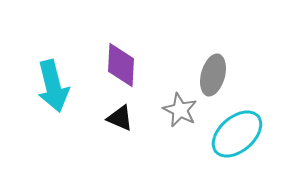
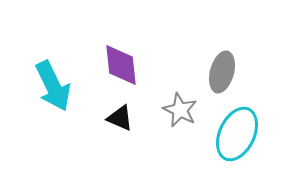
purple diamond: rotated 9 degrees counterclockwise
gray ellipse: moved 9 px right, 3 px up
cyan arrow: rotated 12 degrees counterclockwise
cyan ellipse: rotated 24 degrees counterclockwise
